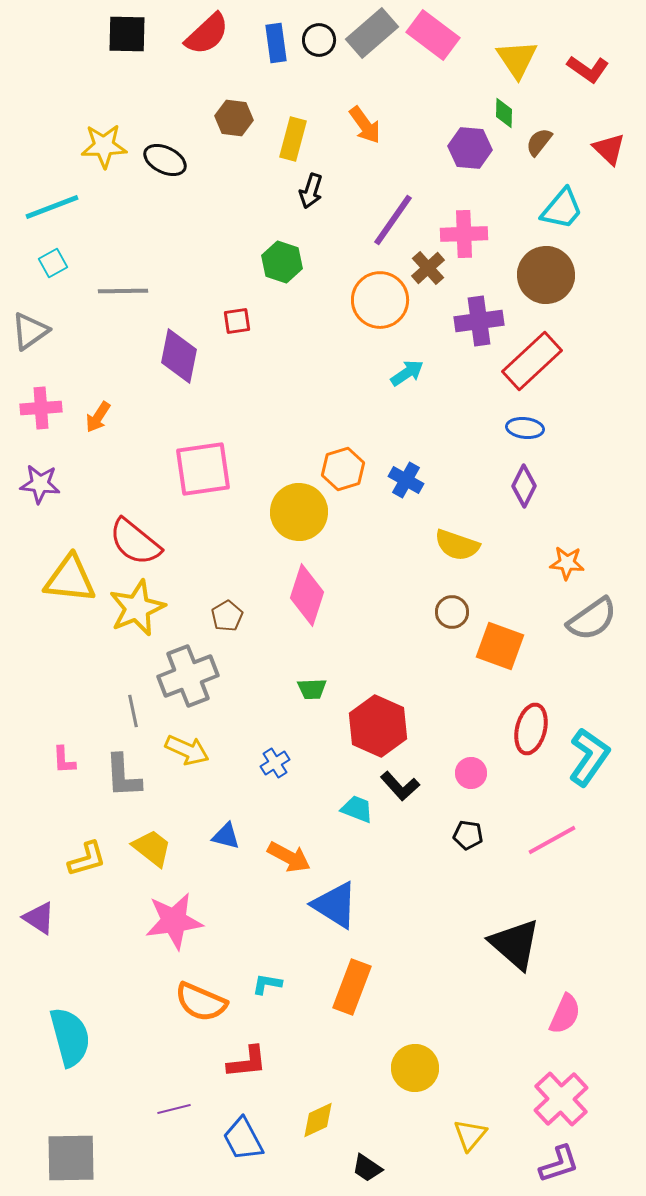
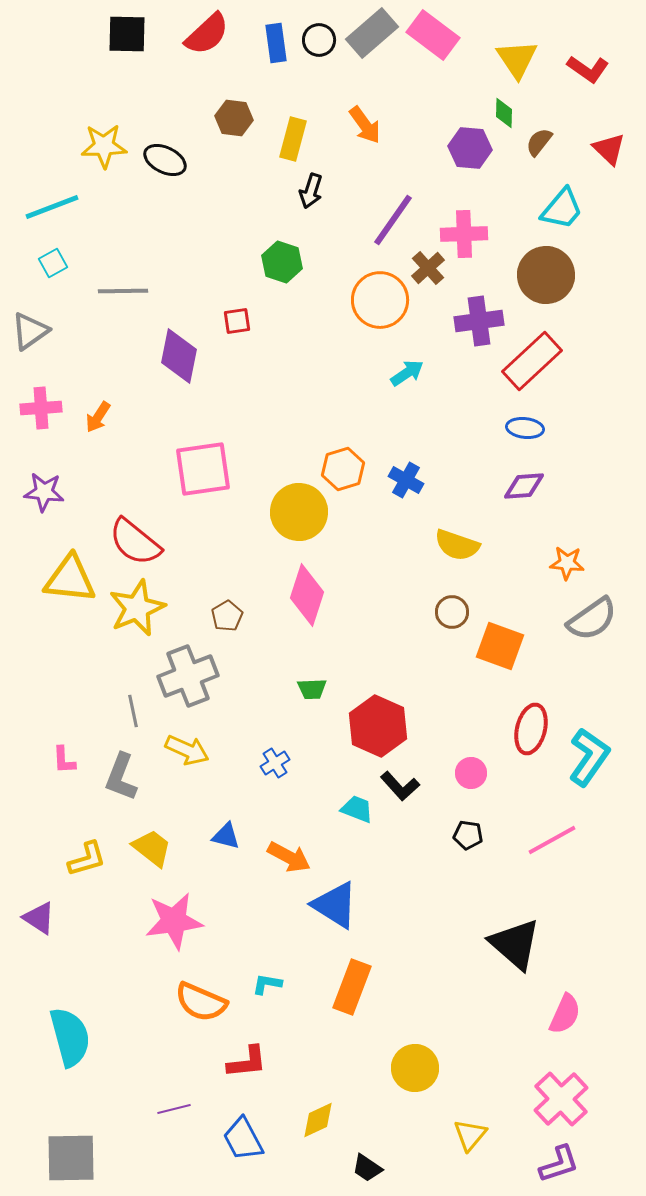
purple star at (40, 484): moved 4 px right, 8 px down
purple diamond at (524, 486): rotated 60 degrees clockwise
gray L-shape at (123, 776): moved 2 px left, 1 px down; rotated 24 degrees clockwise
